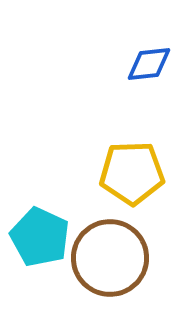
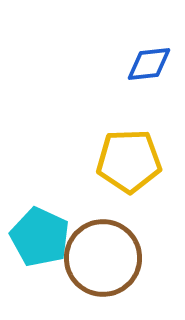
yellow pentagon: moved 3 px left, 12 px up
brown circle: moved 7 px left
